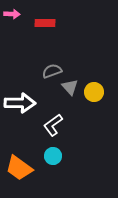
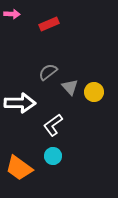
red rectangle: moved 4 px right, 1 px down; rotated 24 degrees counterclockwise
gray semicircle: moved 4 px left, 1 px down; rotated 18 degrees counterclockwise
